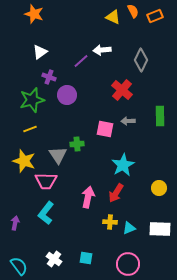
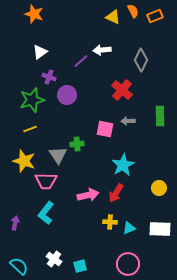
pink arrow: moved 2 px up; rotated 65 degrees clockwise
cyan square: moved 6 px left, 8 px down; rotated 24 degrees counterclockwise
cyan semicircle: rotated 12 degrees counterclockwise
